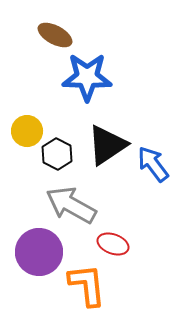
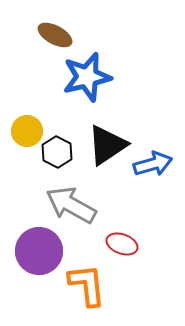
blue star: rotated 15 degrees counterclockwise
black hexagon: moved 2 px up
blue arrow: rotated 111 degrees clockwise
red ellipse: moved 9 px right
purple circle: moved 1 px up
